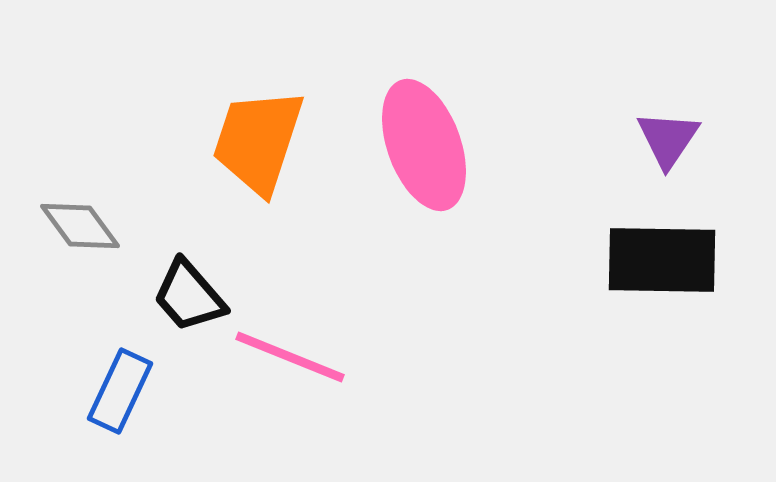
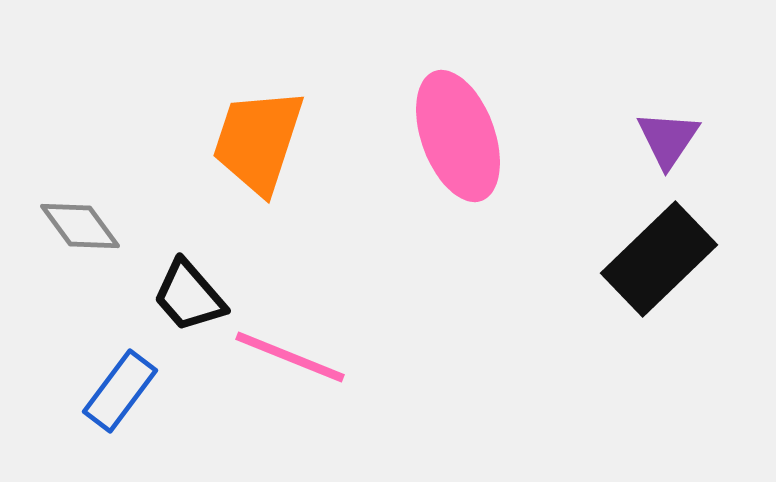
pink ellipse: moved 34 px right, 9 px up
black rectangle: moved 3 px left, 1 px up; rotated 45 degrees counterclockwise
blue rectangle: rotated 12 degrees clockwise
